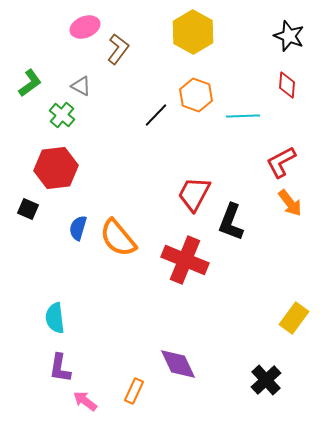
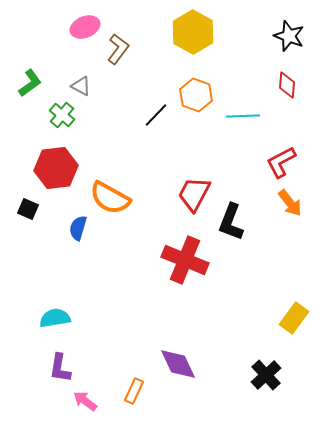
orange semicircle: moved 8 px left, 40 px up; rotated 21 degrees counterclockwise
cyan semicircle: rotated 88 degrees clockwise
black cross: moved 5 px up
